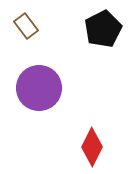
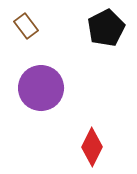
black pentagon: moved 3 px right, 1 px up
purple circle: moved 2 px right
